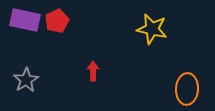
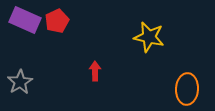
purple rectangle: rotated 12 degrees clockwise
yellow star: moved 3 px left, 8 px down
red arrow: moved 2 px right
gray star: moved 6 px left, 2 px down
